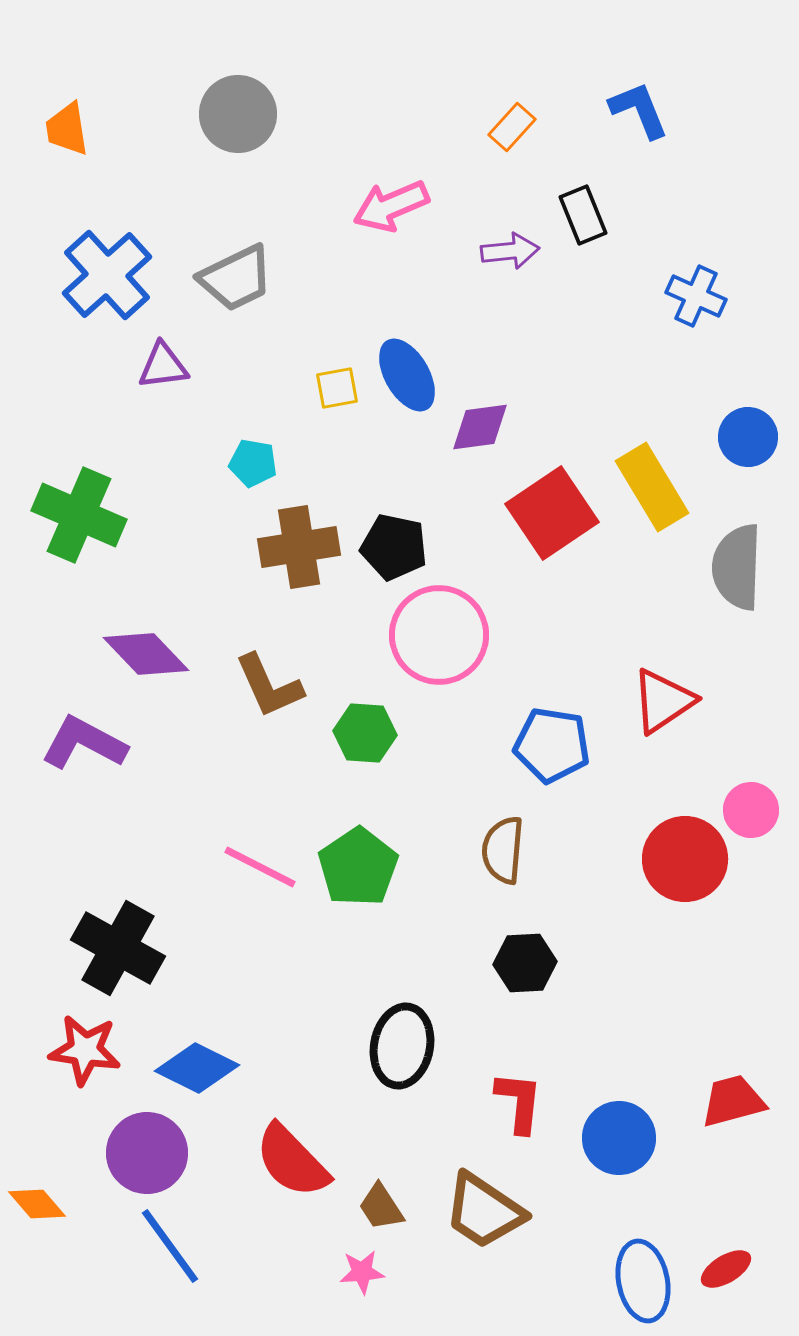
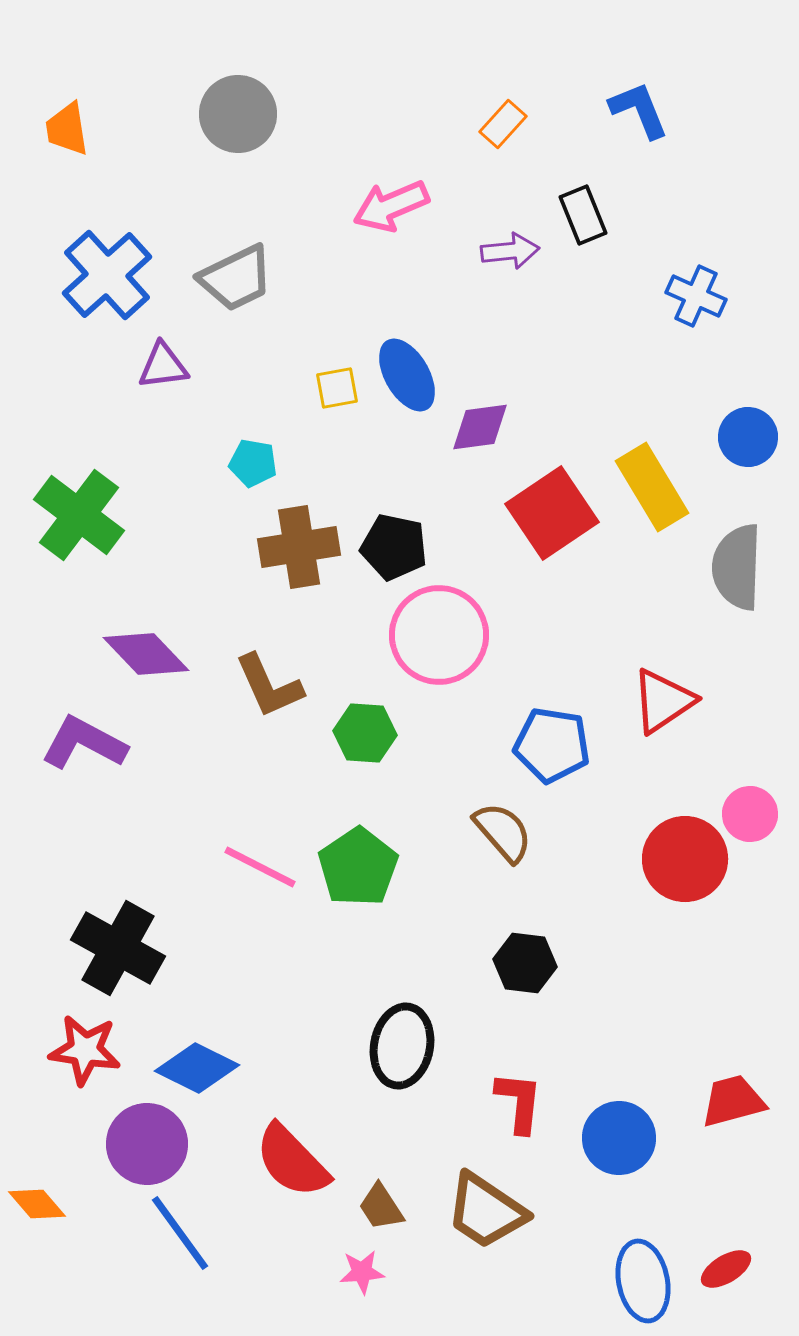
orange rectangle at (512, 127): moved 9 px left, 3 px up
green cross at (79, 515): rotated 14 degrees clockwise
pink circle at (751, 810): moved 1 px left, 4 px down
brown semicircle at (503, 850): moved 18 px up; rotated 134 degrees clockwise
black hexagon at (525, 963): rotated 10 degrees clockwise
purple circle at (147, 1153): moved 9 px up
brown trapezoid at (484, 1211): moved 2 px right
blue line at (170, 1246): moved 10 px right, 13 px up
